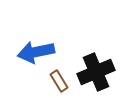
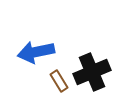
black cross: moved 4 px left
